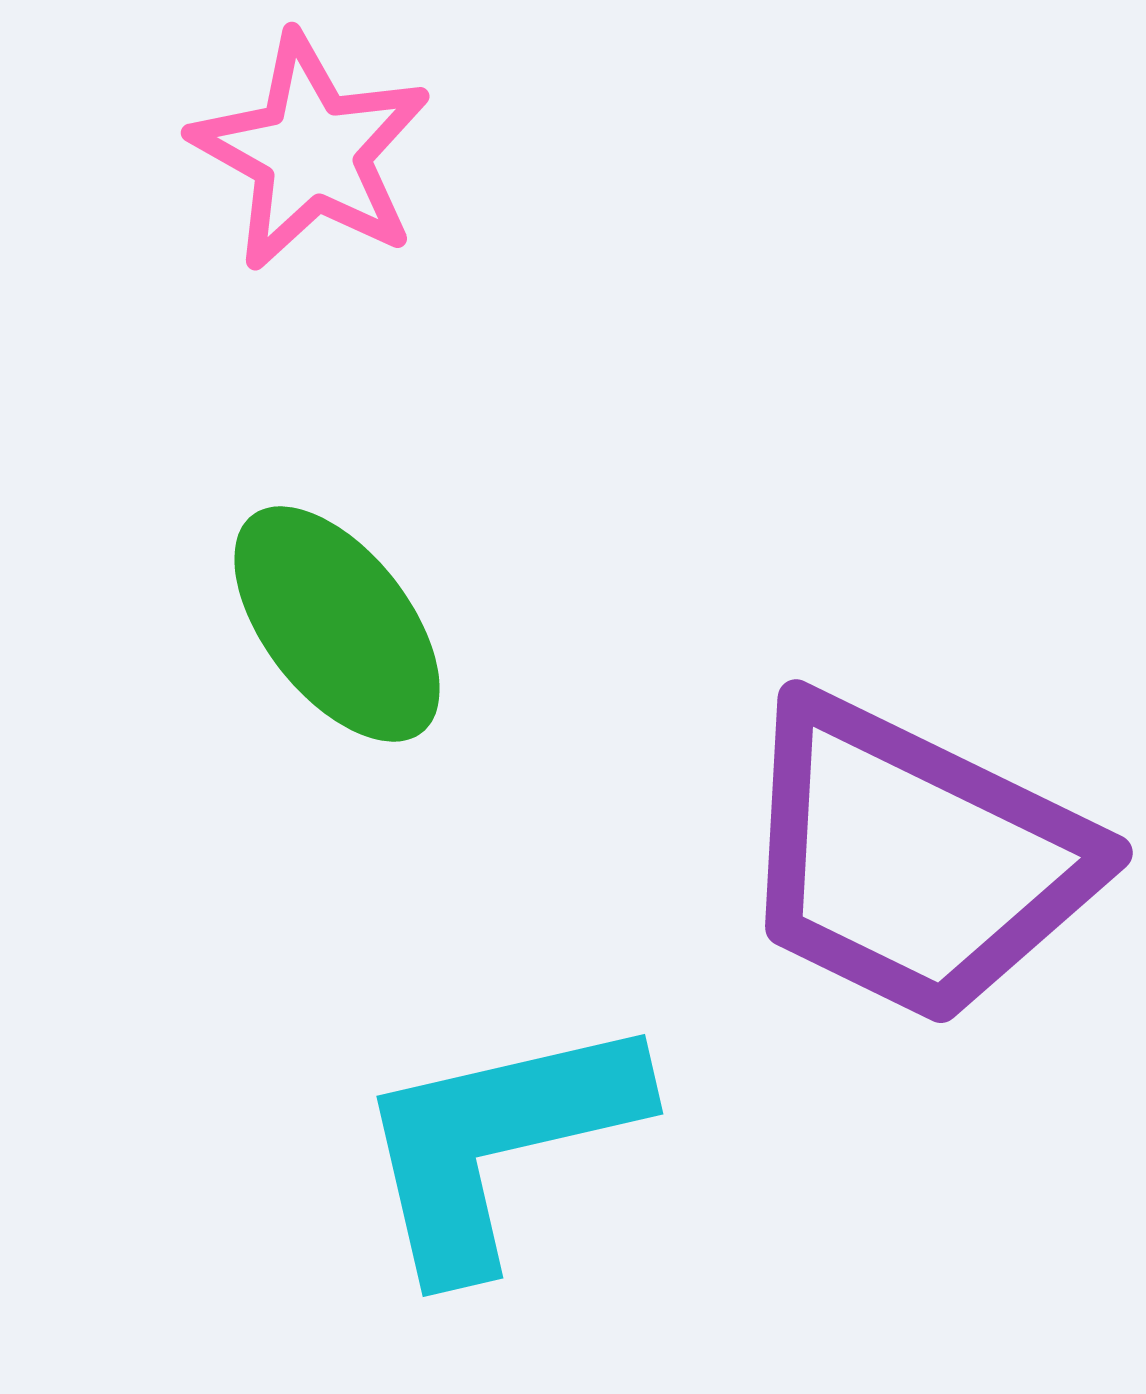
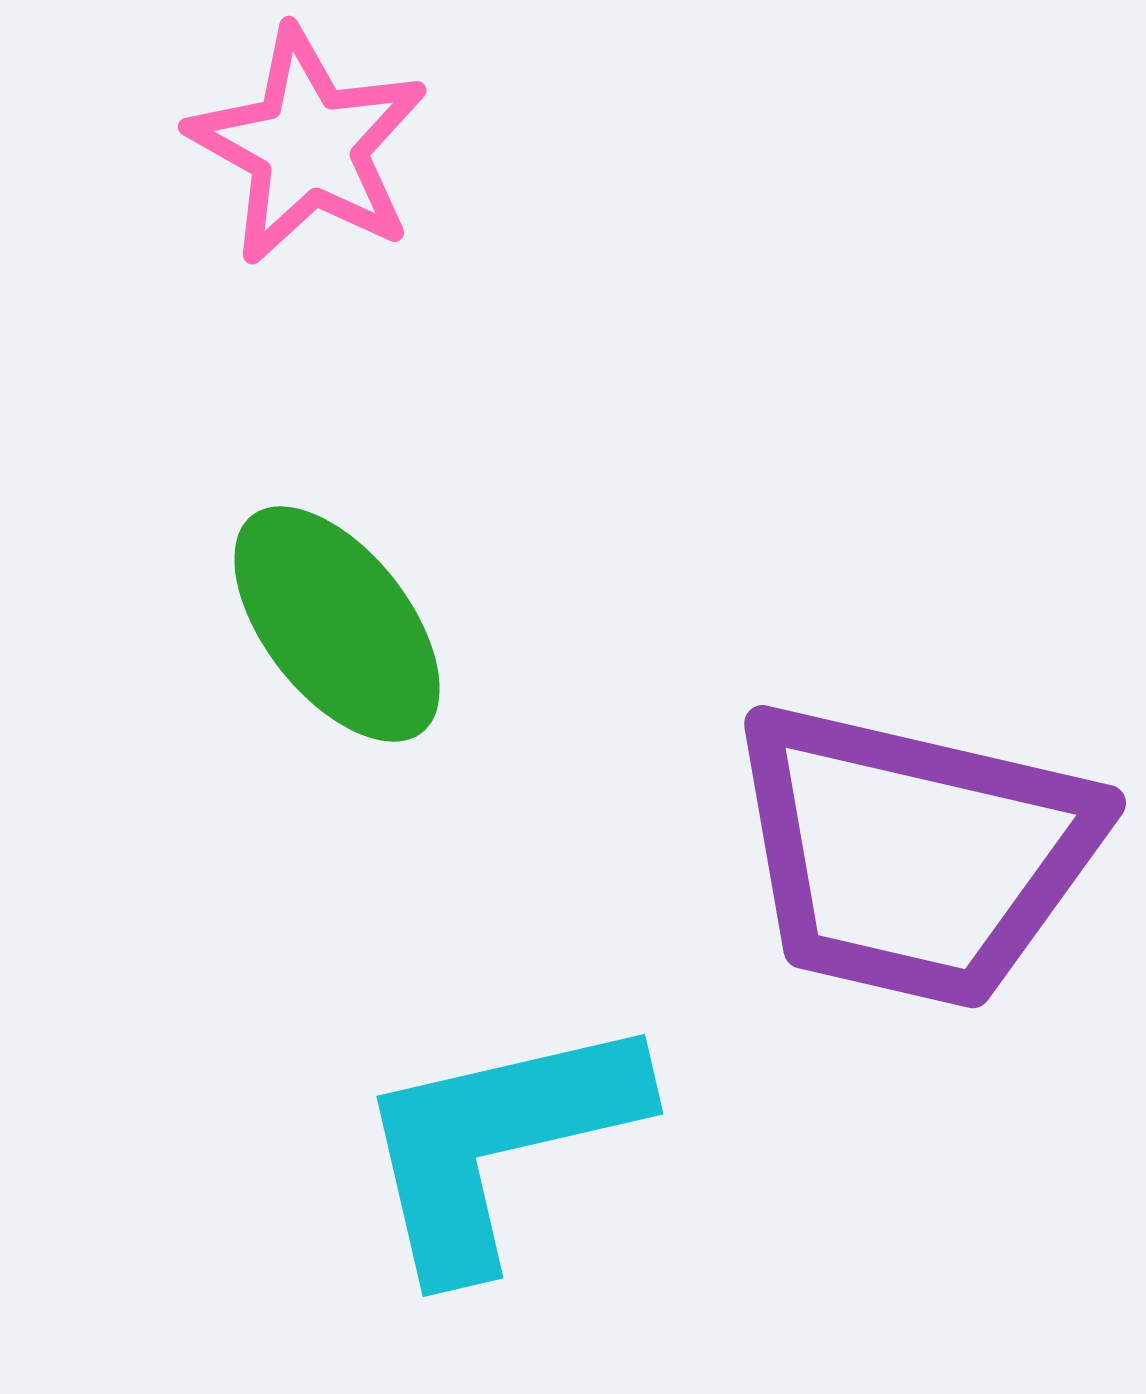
pink star: moved 3 px left, 6 px up
purple trapezoid: moved 5 px up; rotated 13 degrees counterclockwise
